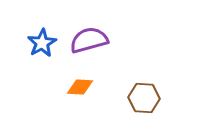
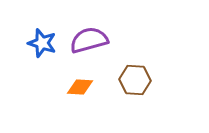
blue star: rotated 24 degrees counterclockwise
brown hexagon: moved 9 px left, 18 px up
